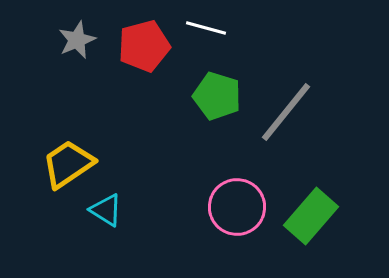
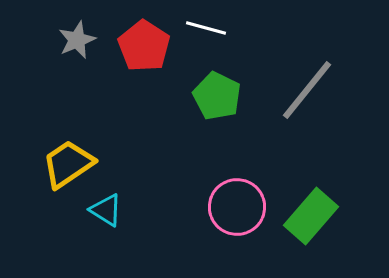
red pentagon: rotated 24 degrees counterclockwise
green pentagon: rotated 9 degrees clockwise
gray line: moved 21 px right, 22 px up
